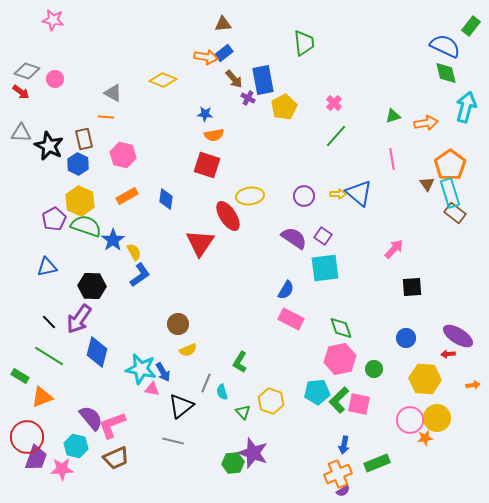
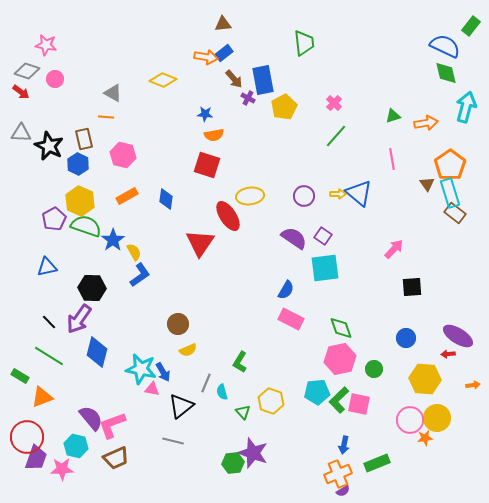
pink star at (53, 20): moved 7 px left, 25 px down
black hexagon at (92, 286): moved 2 px down
